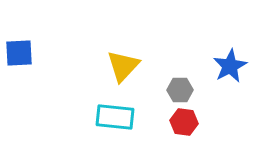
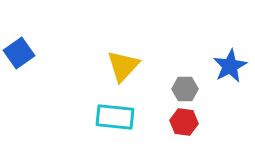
blue square: rotated 32 degrees counterclockwise
gray hexagon: moved 5 px right, 1 px up
